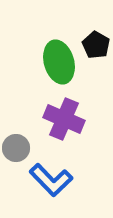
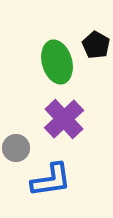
green ellipse: moved 2 px left
purple cross: rotated 24 degrees clockwise
blue L-shape: rotated 54 degrees counterclockwise
